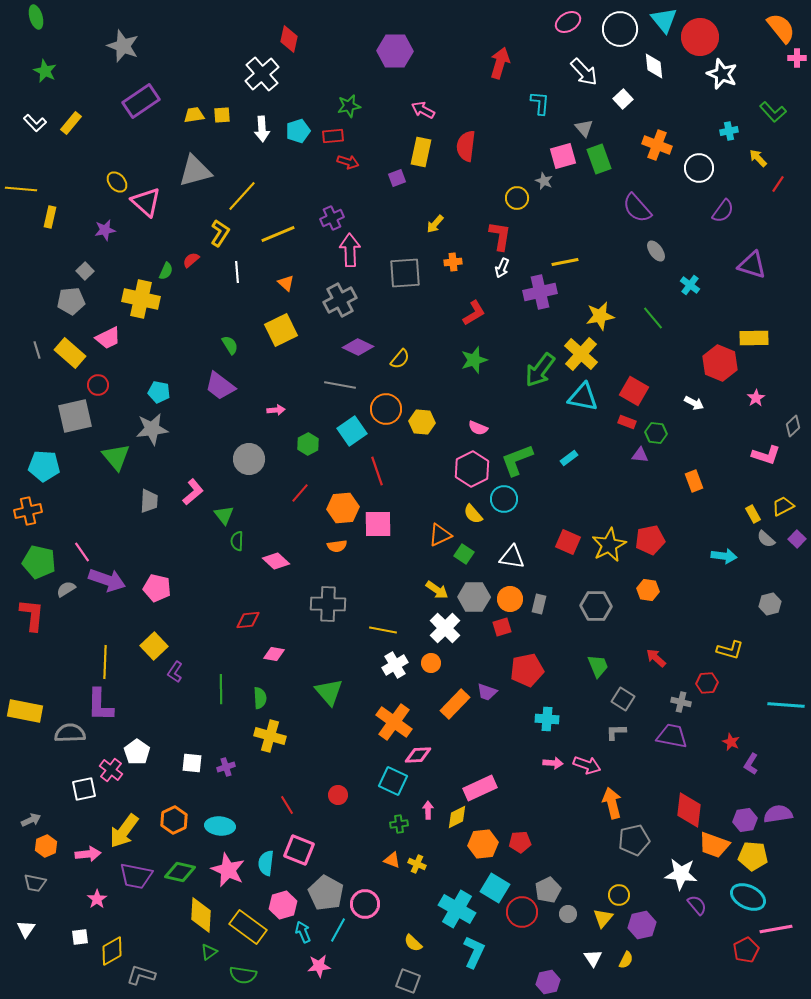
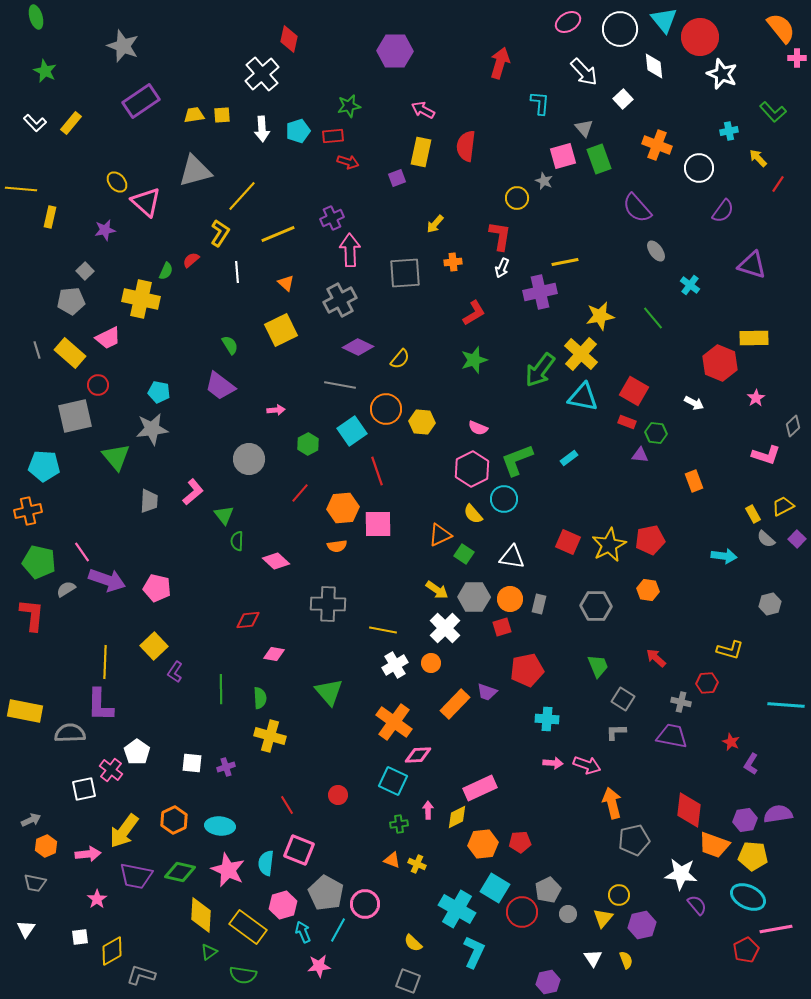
yellow semicircle at (626, 960): rotated 48 degrees counterclockwise
